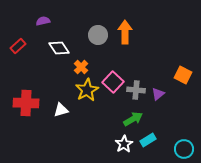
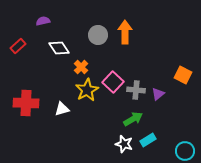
white triangle: moved 1 px right, 1 px up
white star: rotated 24 degrees counterclockwise
cyan circle: moved 1 px right, 2 px down
